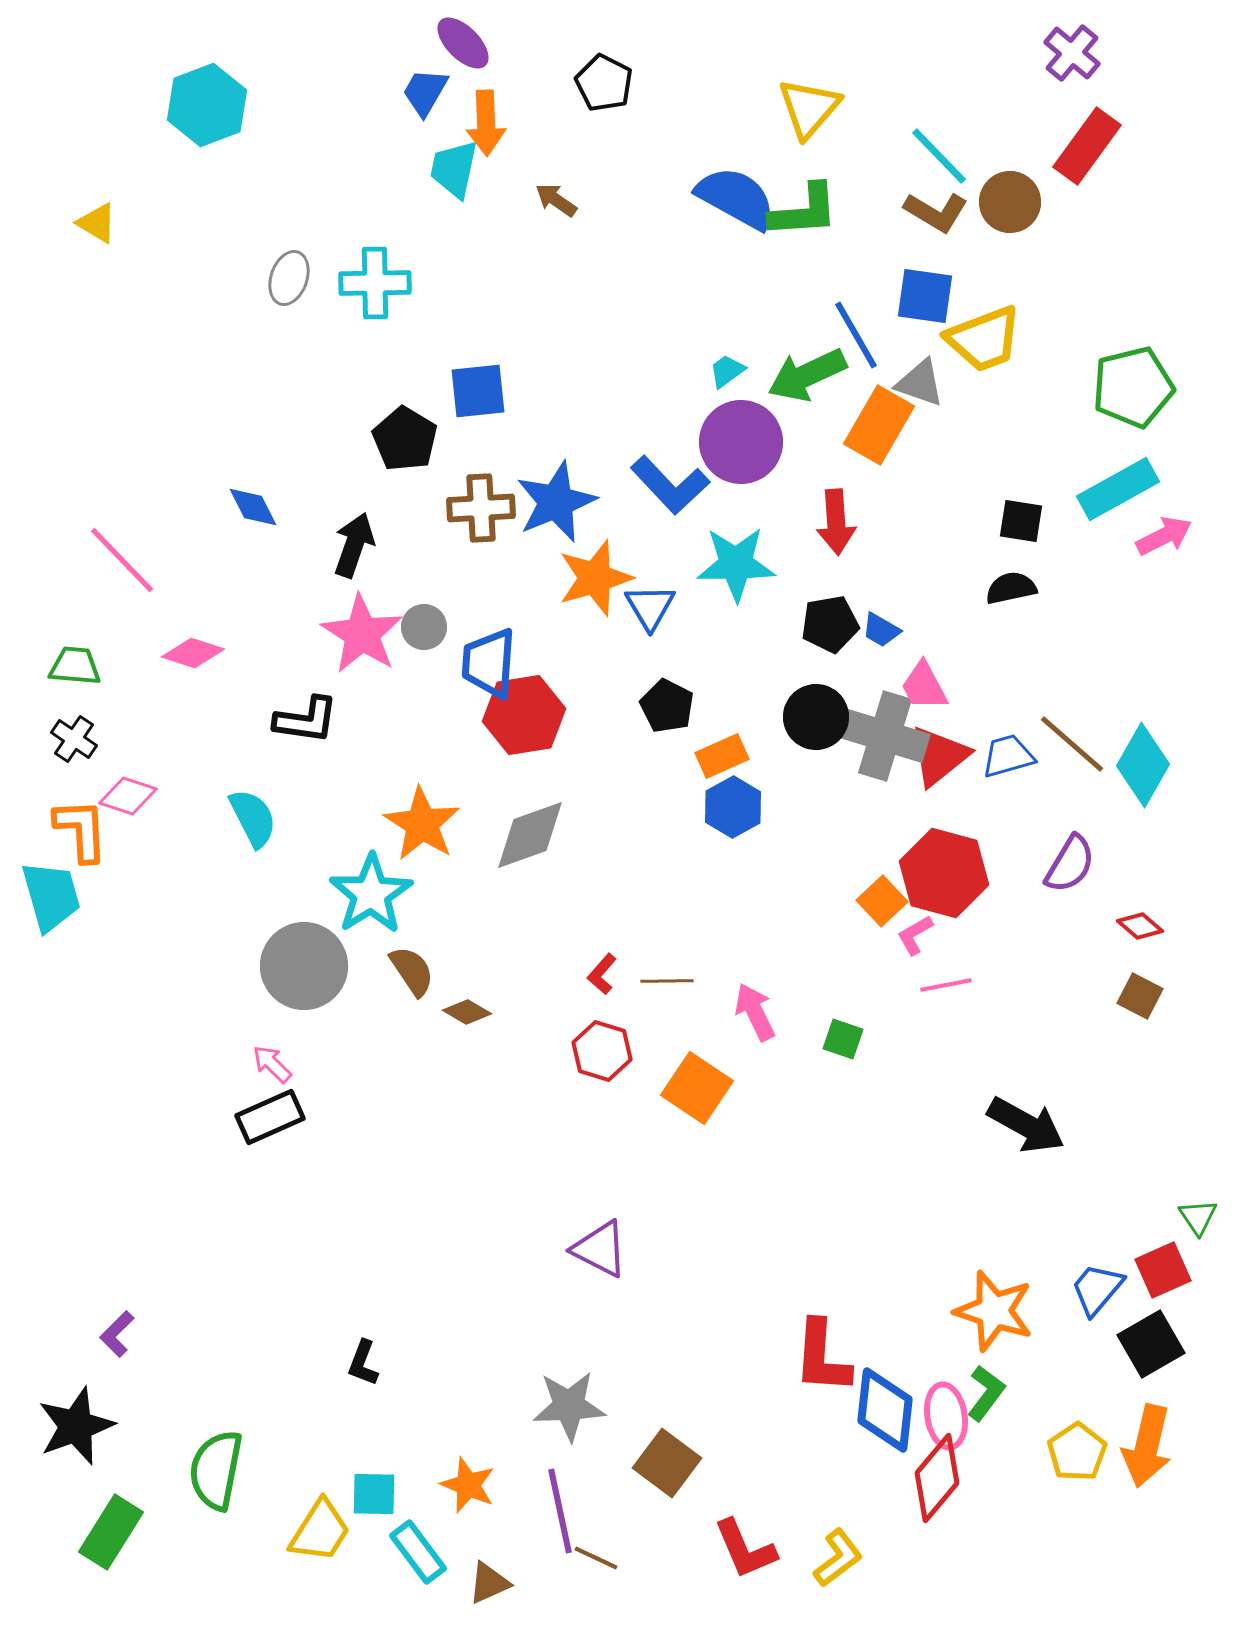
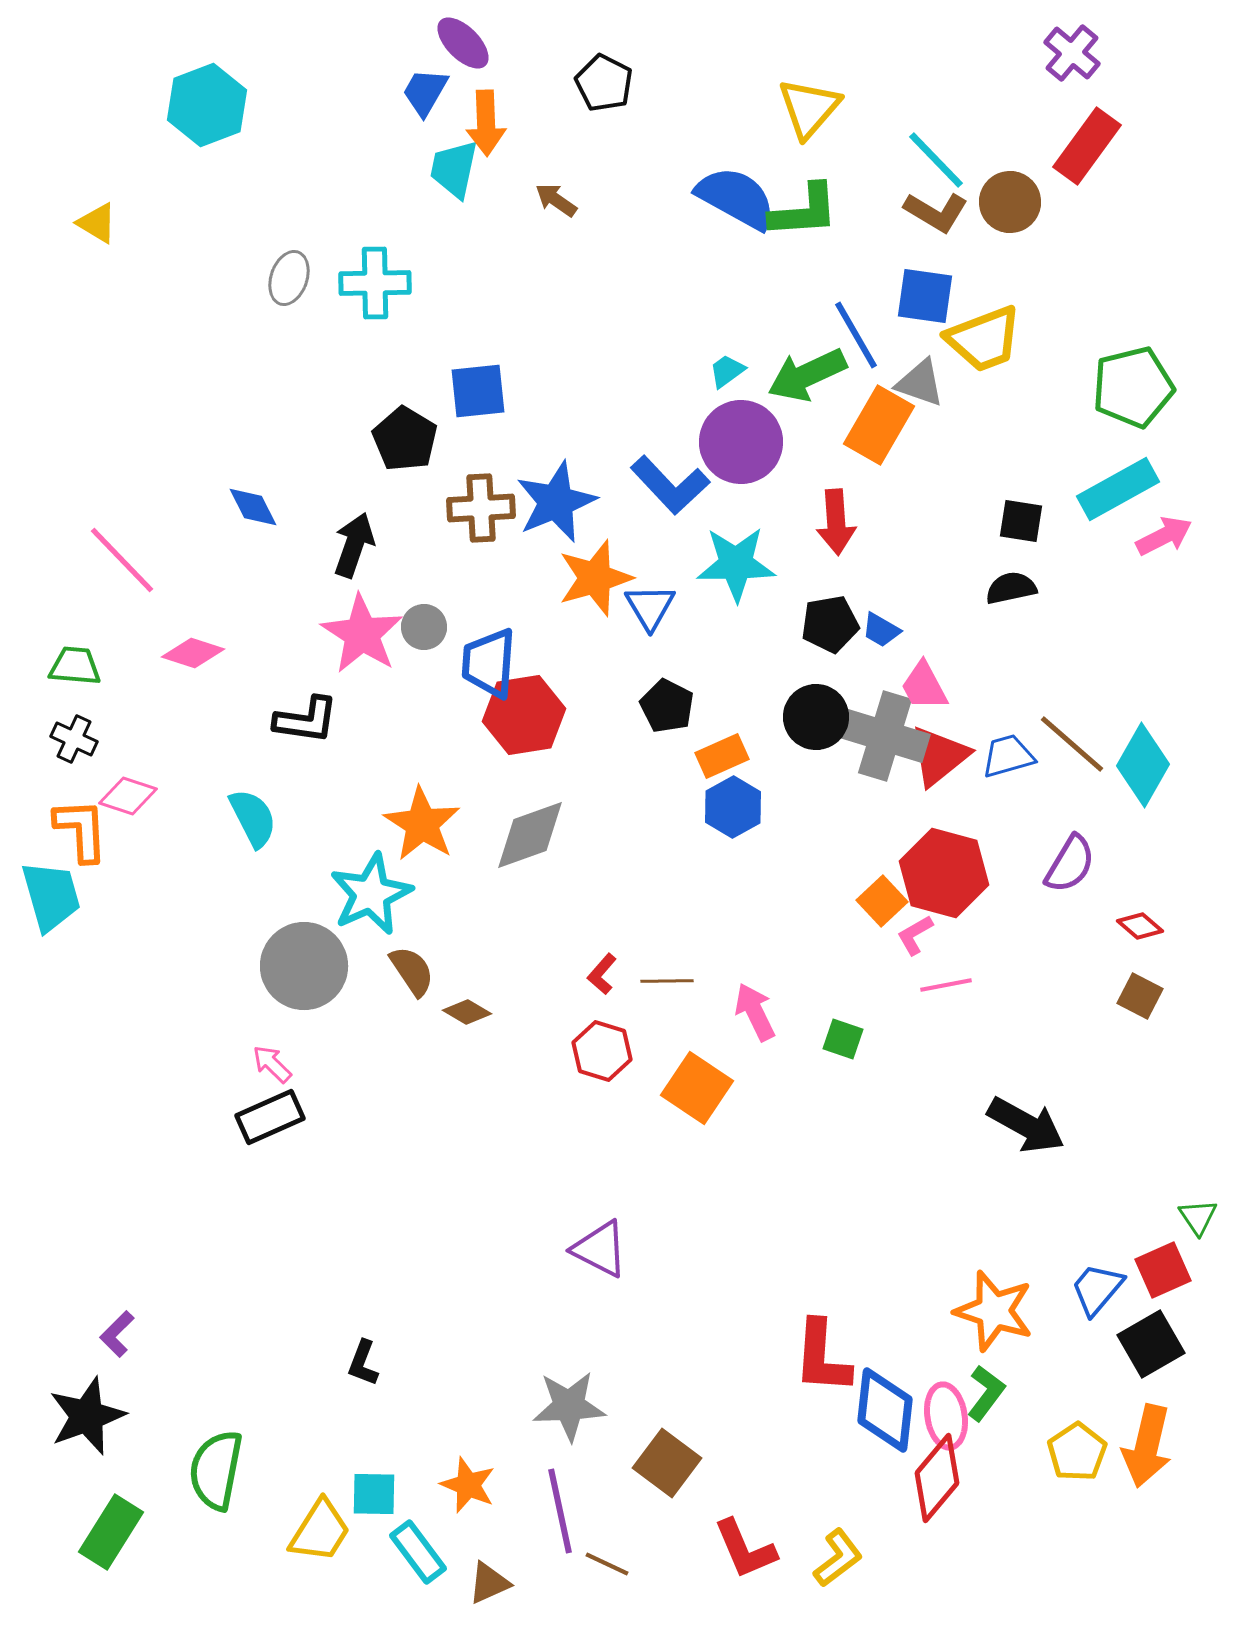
cyan line at (939, 156): moved 3 px left, 4 px down
black cross at (74, 739): rotated 9 degrees counterclockwise
cyan star at (371, 894): rotated 8 degrees clockwise
black star at (76, 1426): moved 11 px right, 10 px up
brown line at (596, 1558): moved 11 px right, 6 px down
